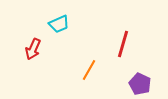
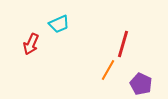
red arrow: moved 2 px left, 5 px up
orange line: moved 19 px right
purple pentagon: moved 1 px right
